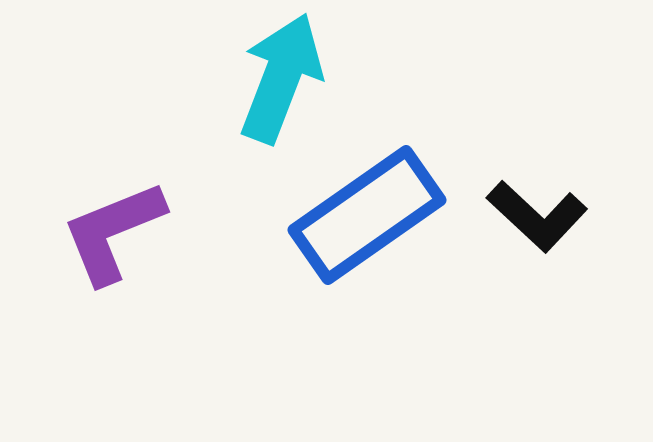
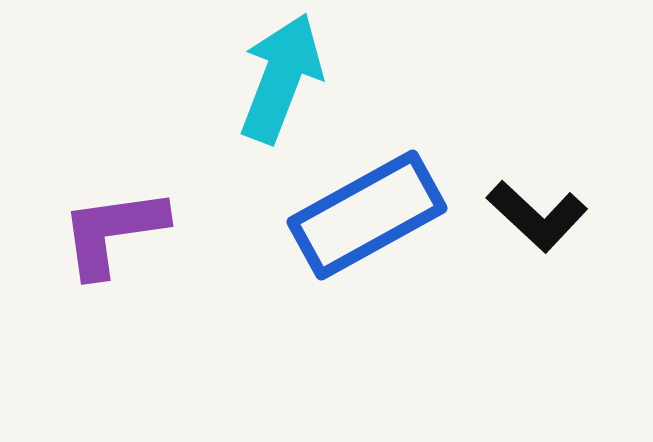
blue rectangle: rotated 6 degrees clockwise
purple L-shape: rotated 14 degrees clockwise
